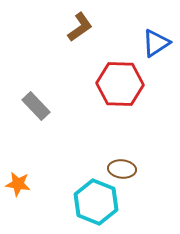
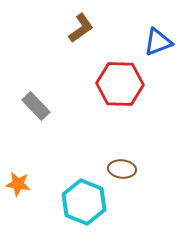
brown L-shape: moved 1 px right, 1 px down
blue triangle: moved 2 px right, 1 px up; rotated 12 degrees clockwise
cyan hexagon: moved 12 px left
